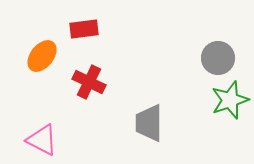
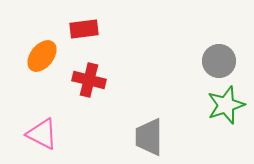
gray circle: moved 1 px right, 3 px down
red cross: moved 2 px up; rotated 12 degrees counterclockwise
green star: moved 4 px left, 5 px down
gray trapezoid: moved 14 px down
pink triangle: moved 6 px up
